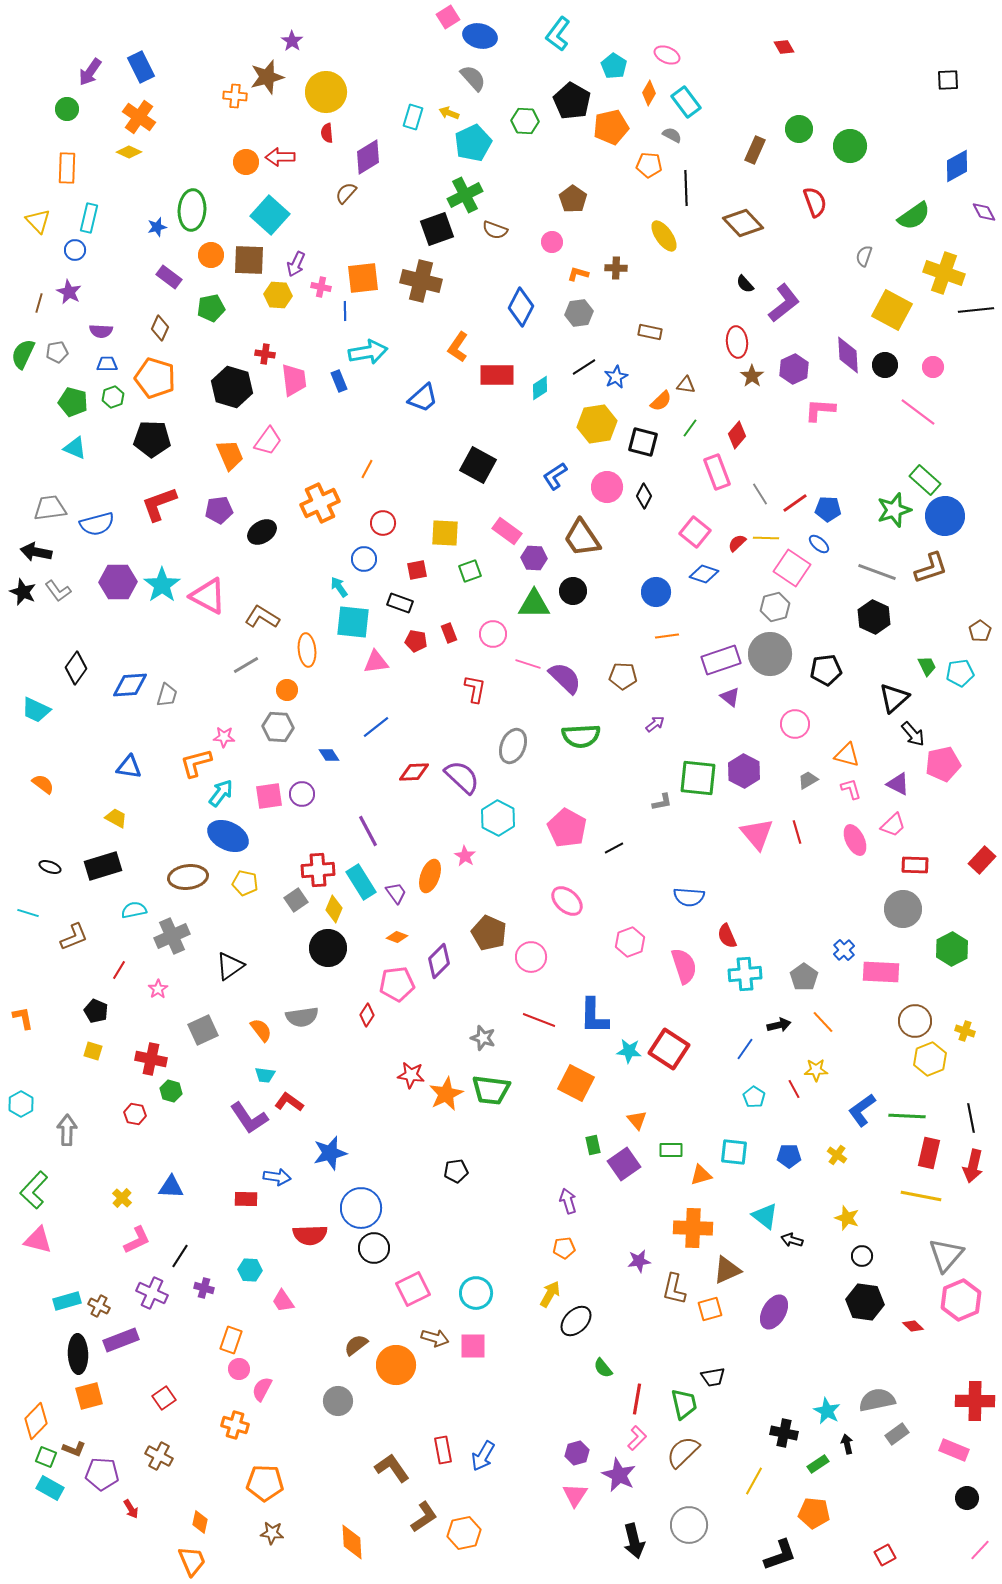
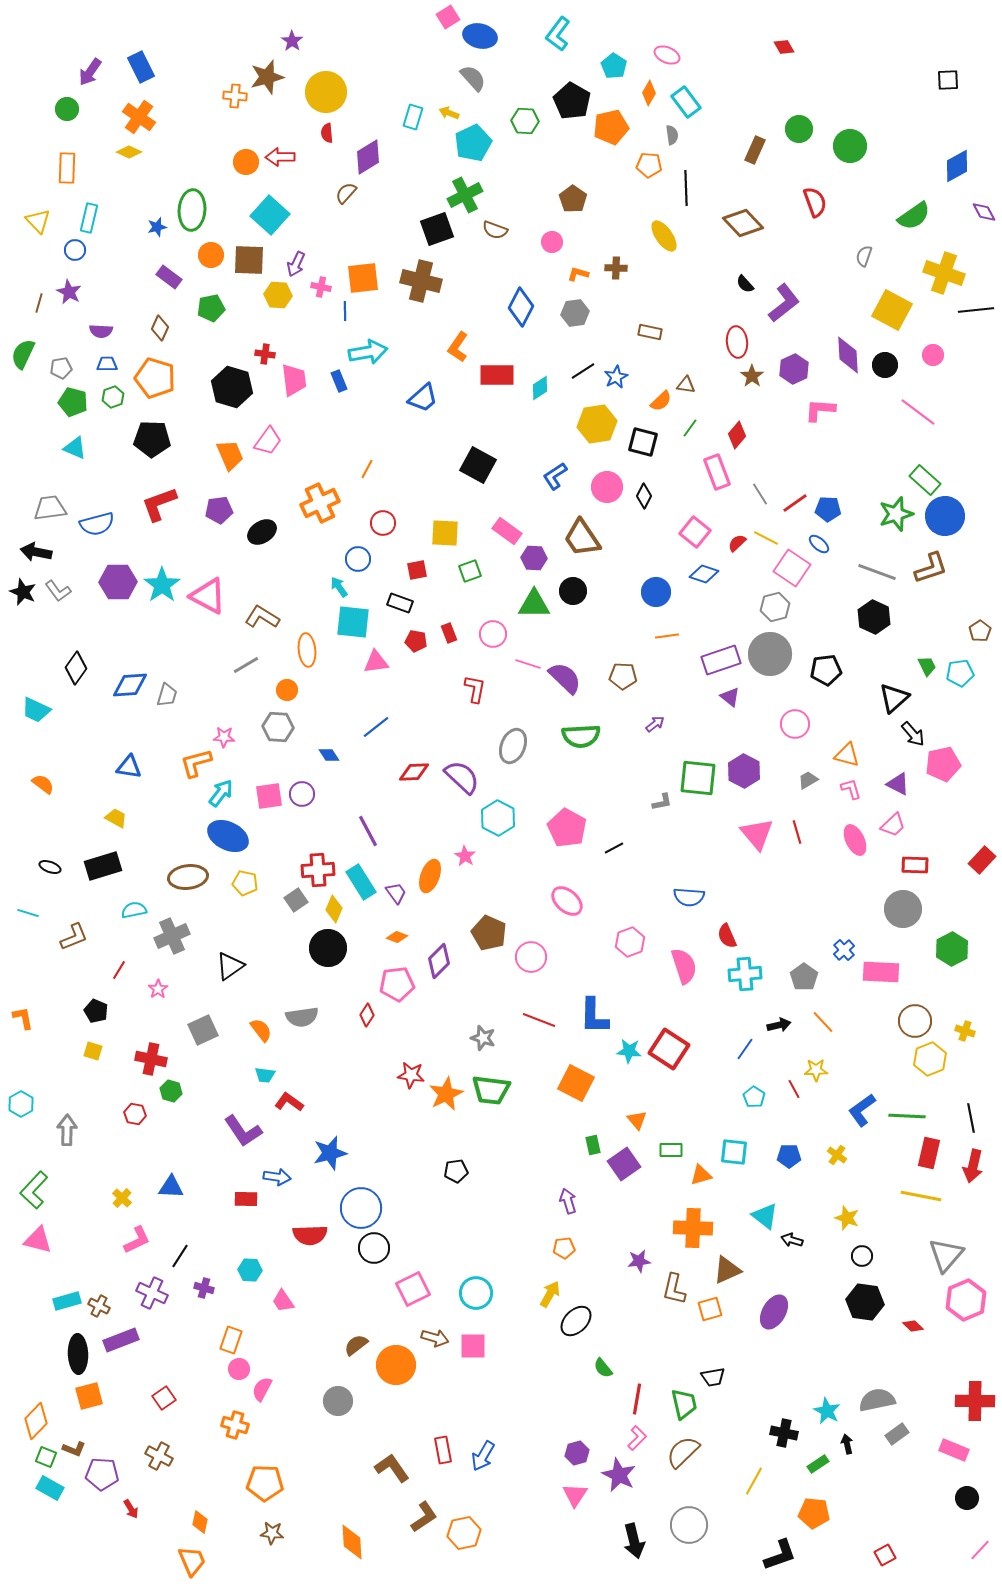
gray semicircle at (672, 135): rotated 54 degrees clockwise
gray hexagon at (579, 313): moved 4 px left
gray pentagon at (57, 352): moved 4 px right, 16 px down
black line at (584, 367): moved 1 px left, 4 px down
pink circle at (933, 367): moved 12 px up
green star at (894, 510): moved 2 px right, 4 px down
yellow line at (766, 538): rotated 25 degrees clockwise
blue circle at (364, 559): moved 6 px left
purple L-shape at (249, 1118): moved 6 px left, 13 px down
pink hexagon at (961, 1300): moved 5 px right
